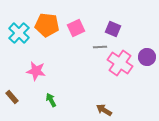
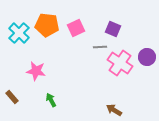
brown arrow: moved 10 px right
